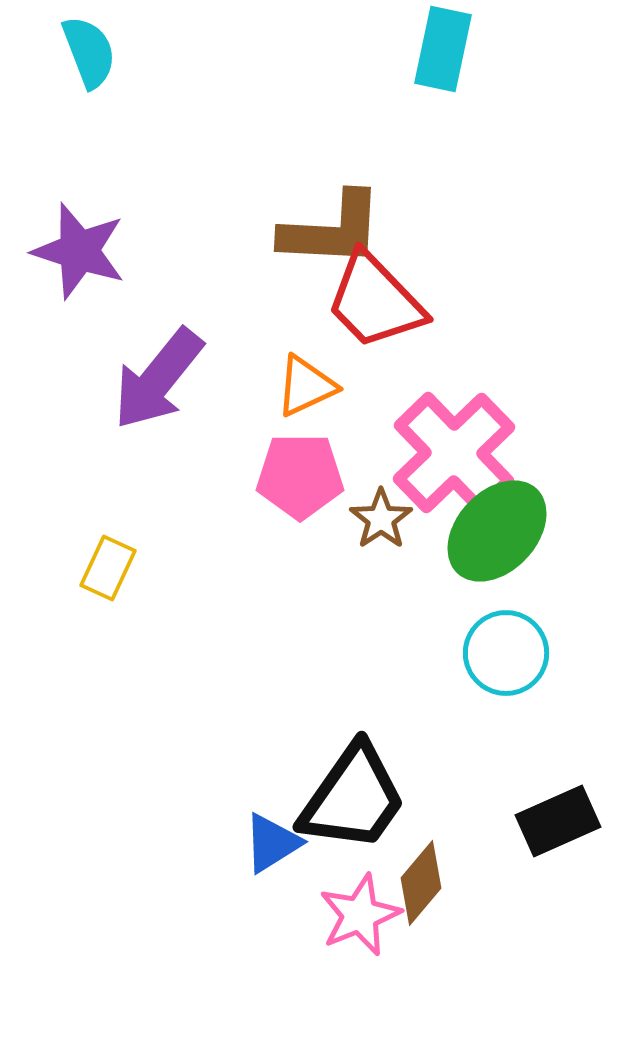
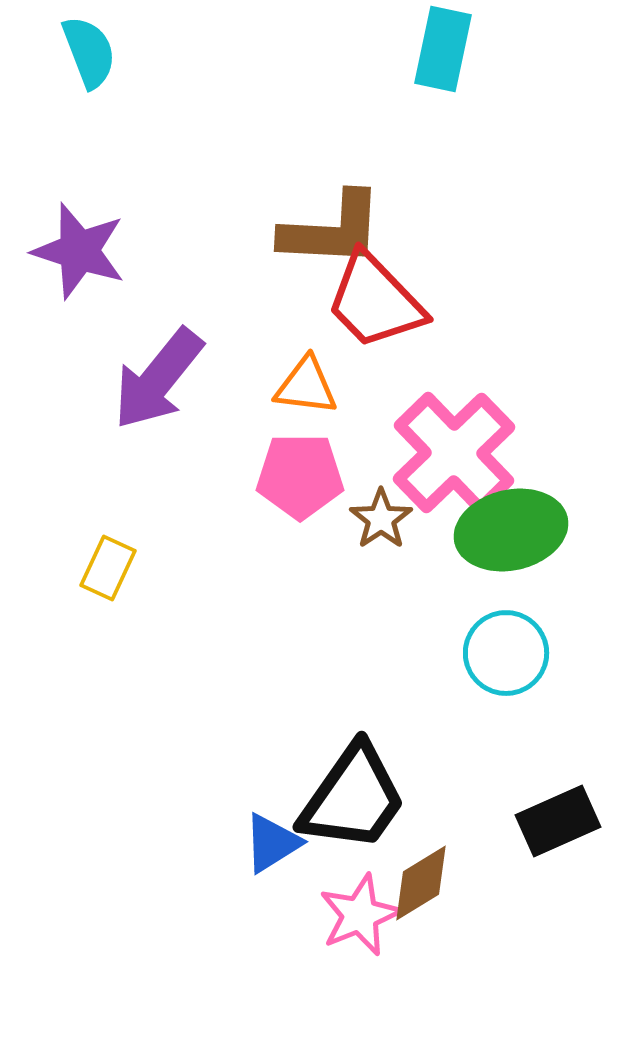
orange triangle: rotated 32 degrees clockwise
green ellipse: moved 14 px right, 1 px up; rotated 34 degrees clockwise
brown diamond: rotated 18 degrees clockwise
